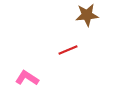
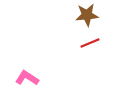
red line: moved 22 px right, 7 px up
